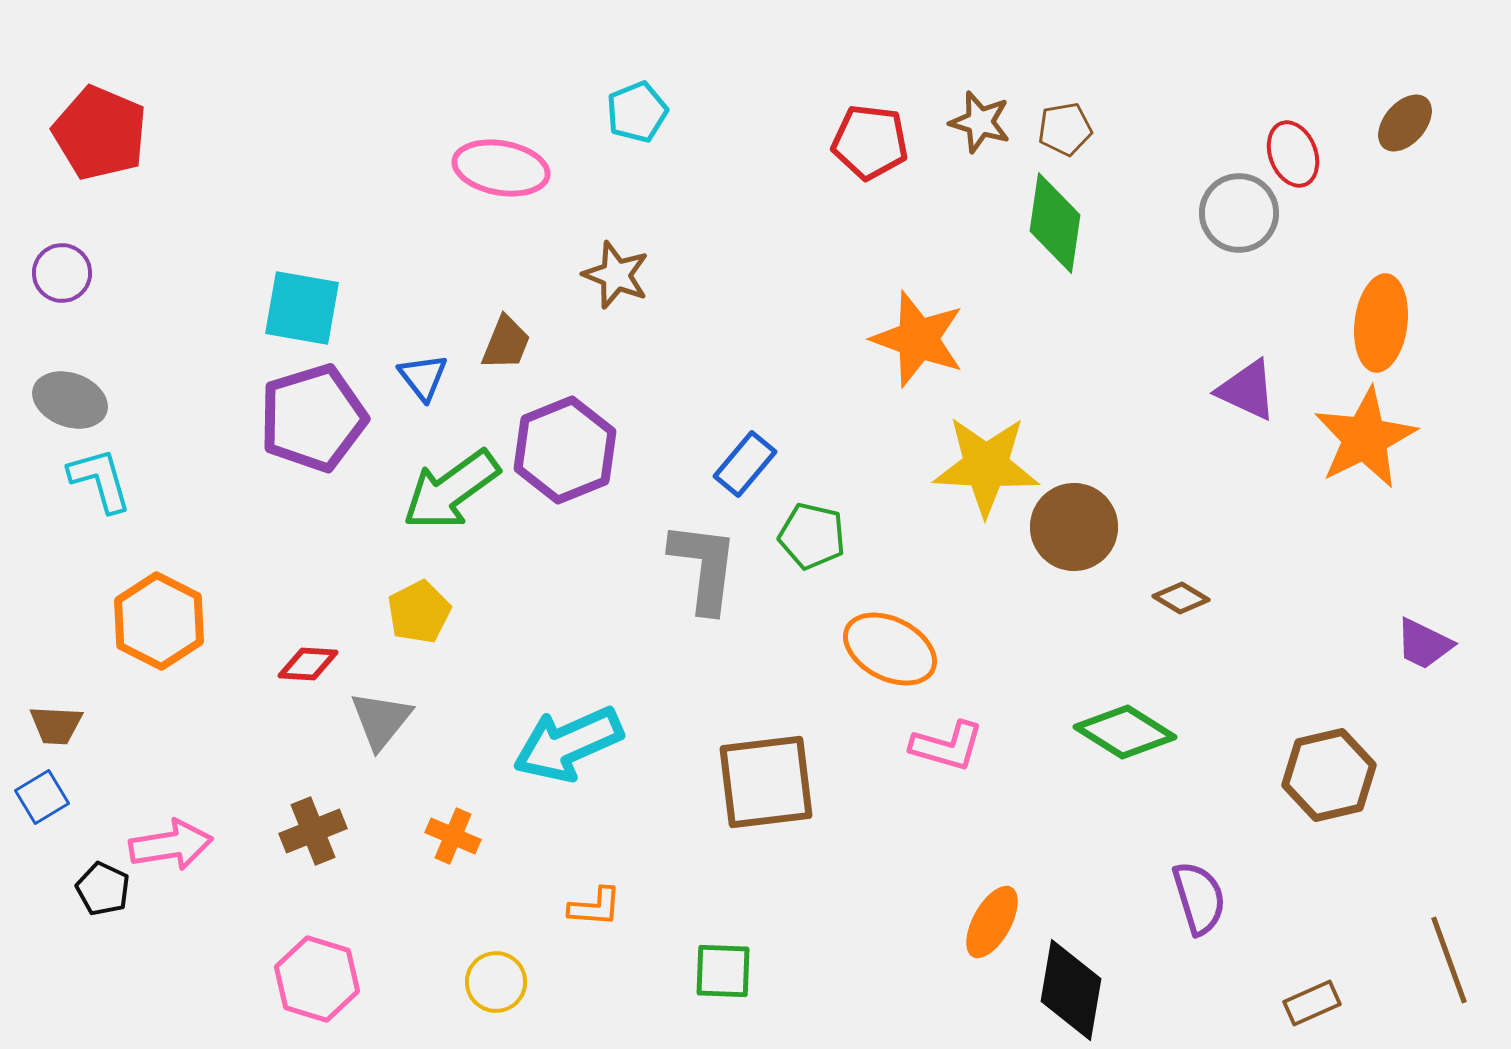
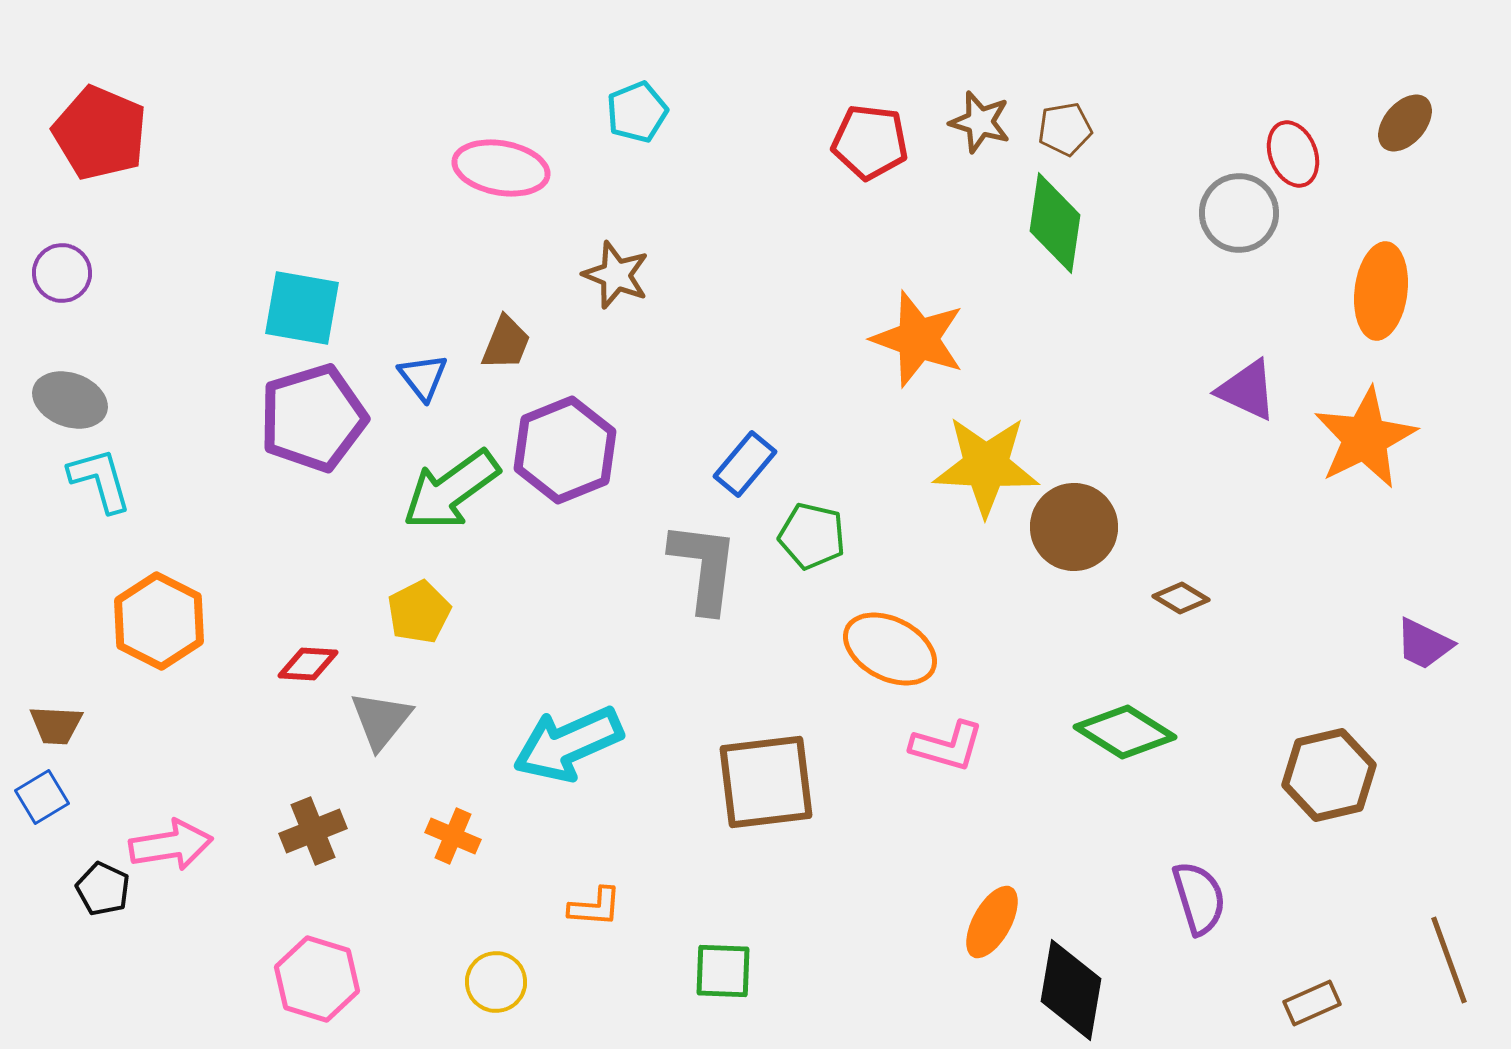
orange ellipse at (1381, 323): moved 32 px up
